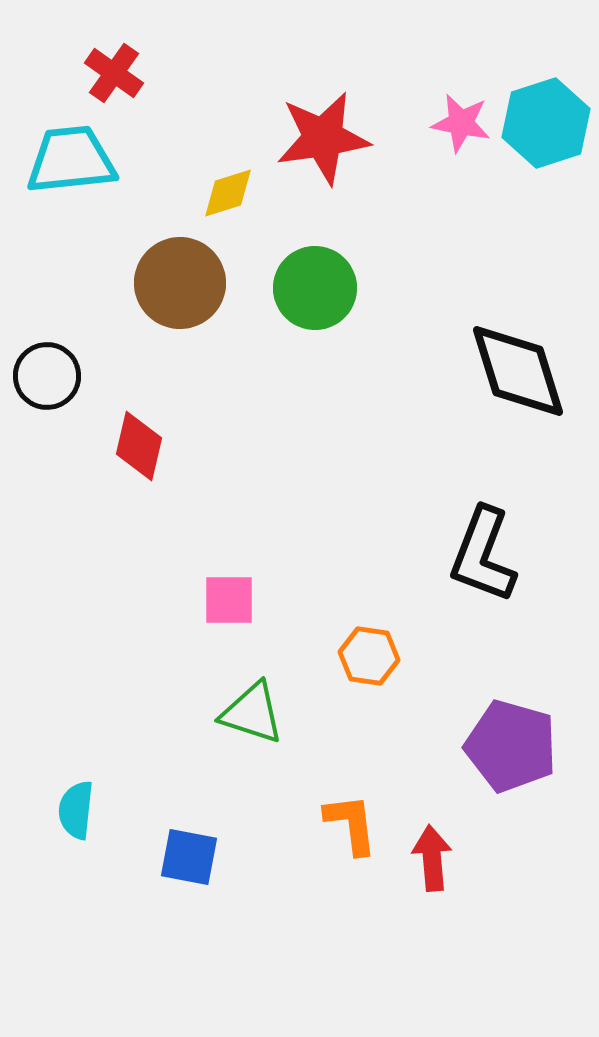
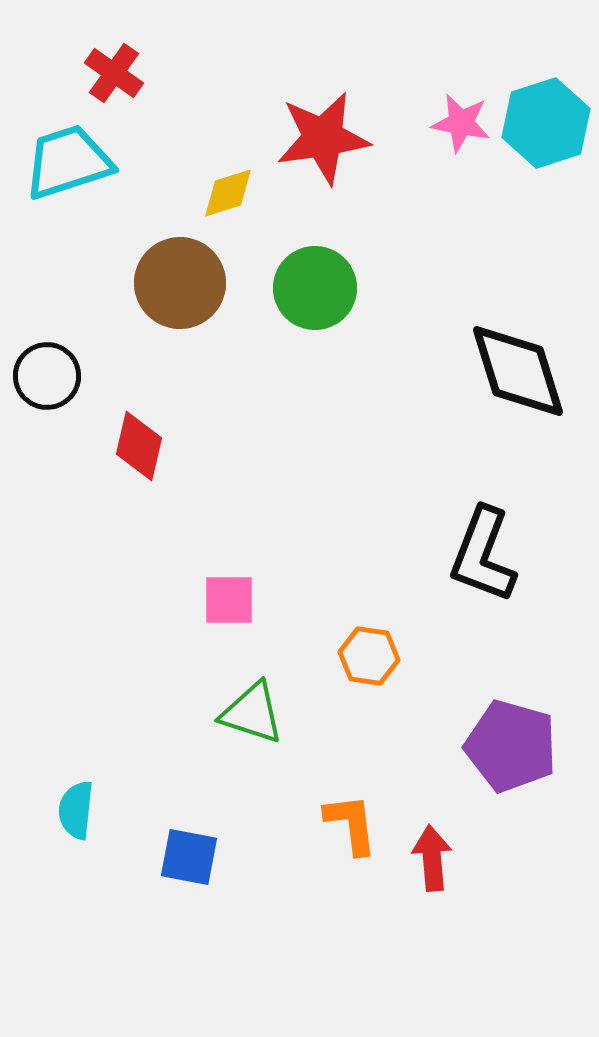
cyan trapezoid: moved 3 px left, 2 px down; rotated 12 degrees counterclockwise
